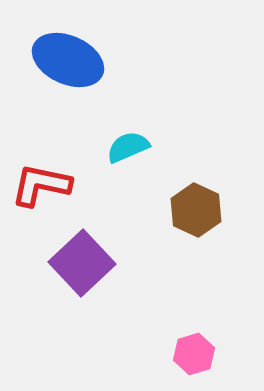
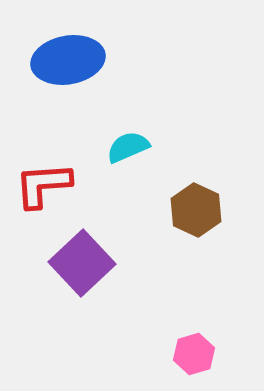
blue ellipse: rotated 34 degrees counterclockwise
red L-shape: moved 2 px right; rotated 16 degrees counterclockwise
